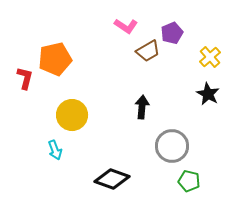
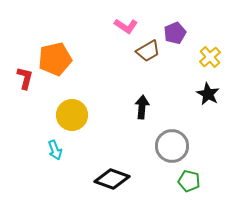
purple pentagon: moved 3 px right
